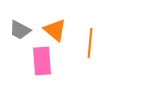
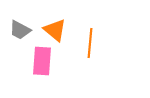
pink rectangle: rotated 8 degrees clockwise
